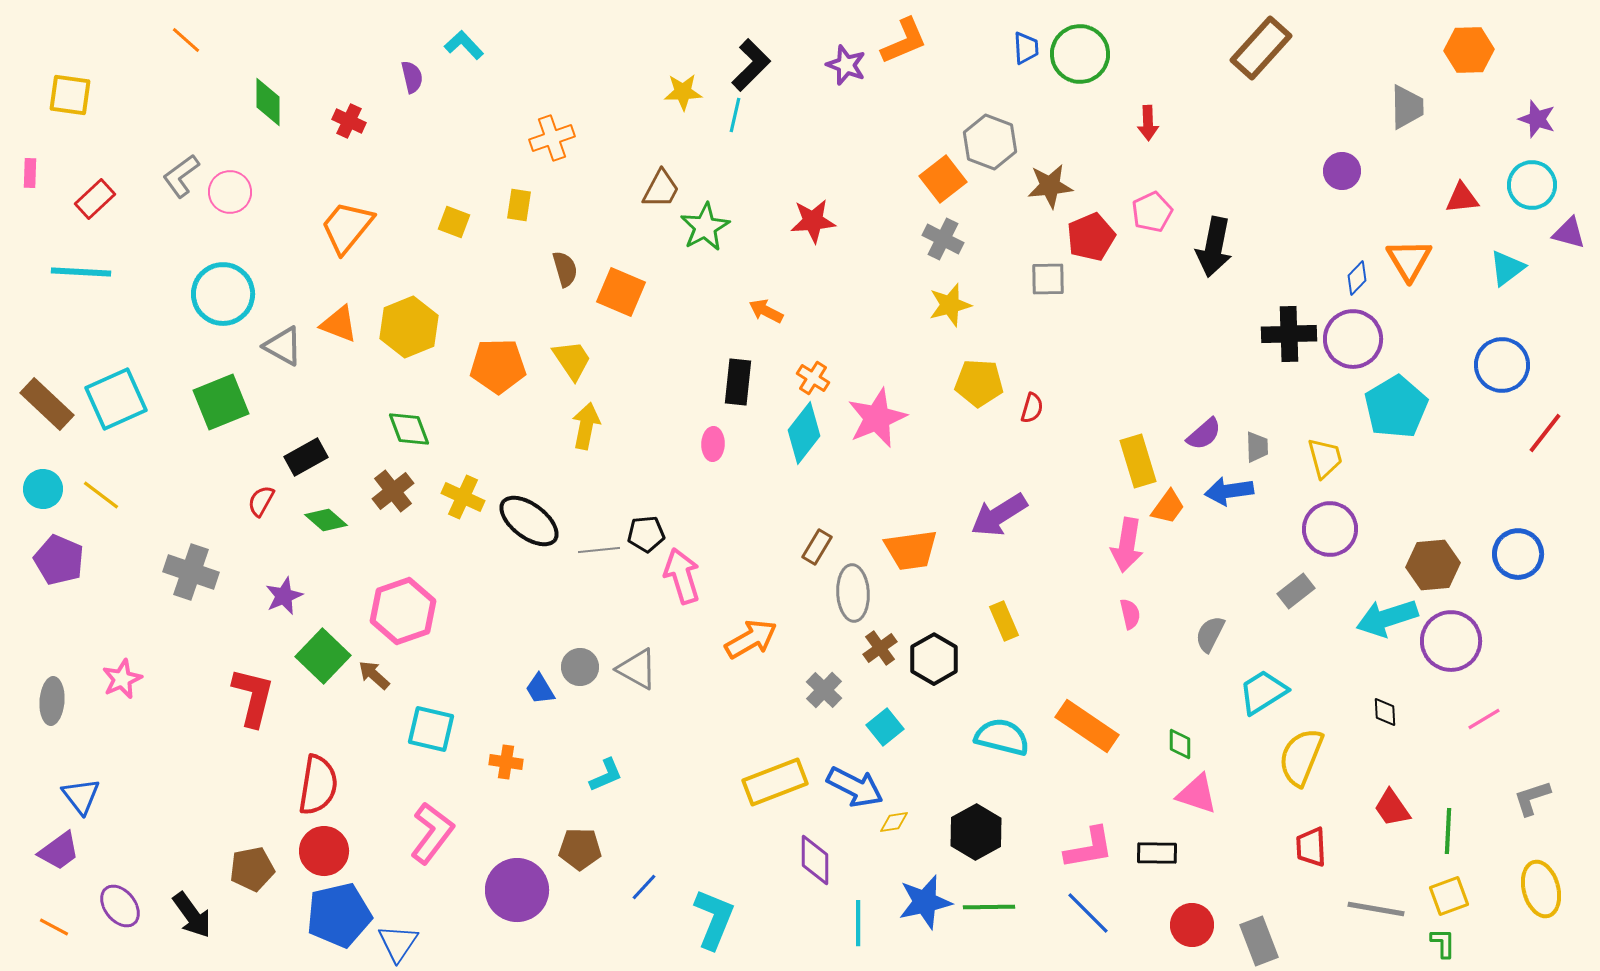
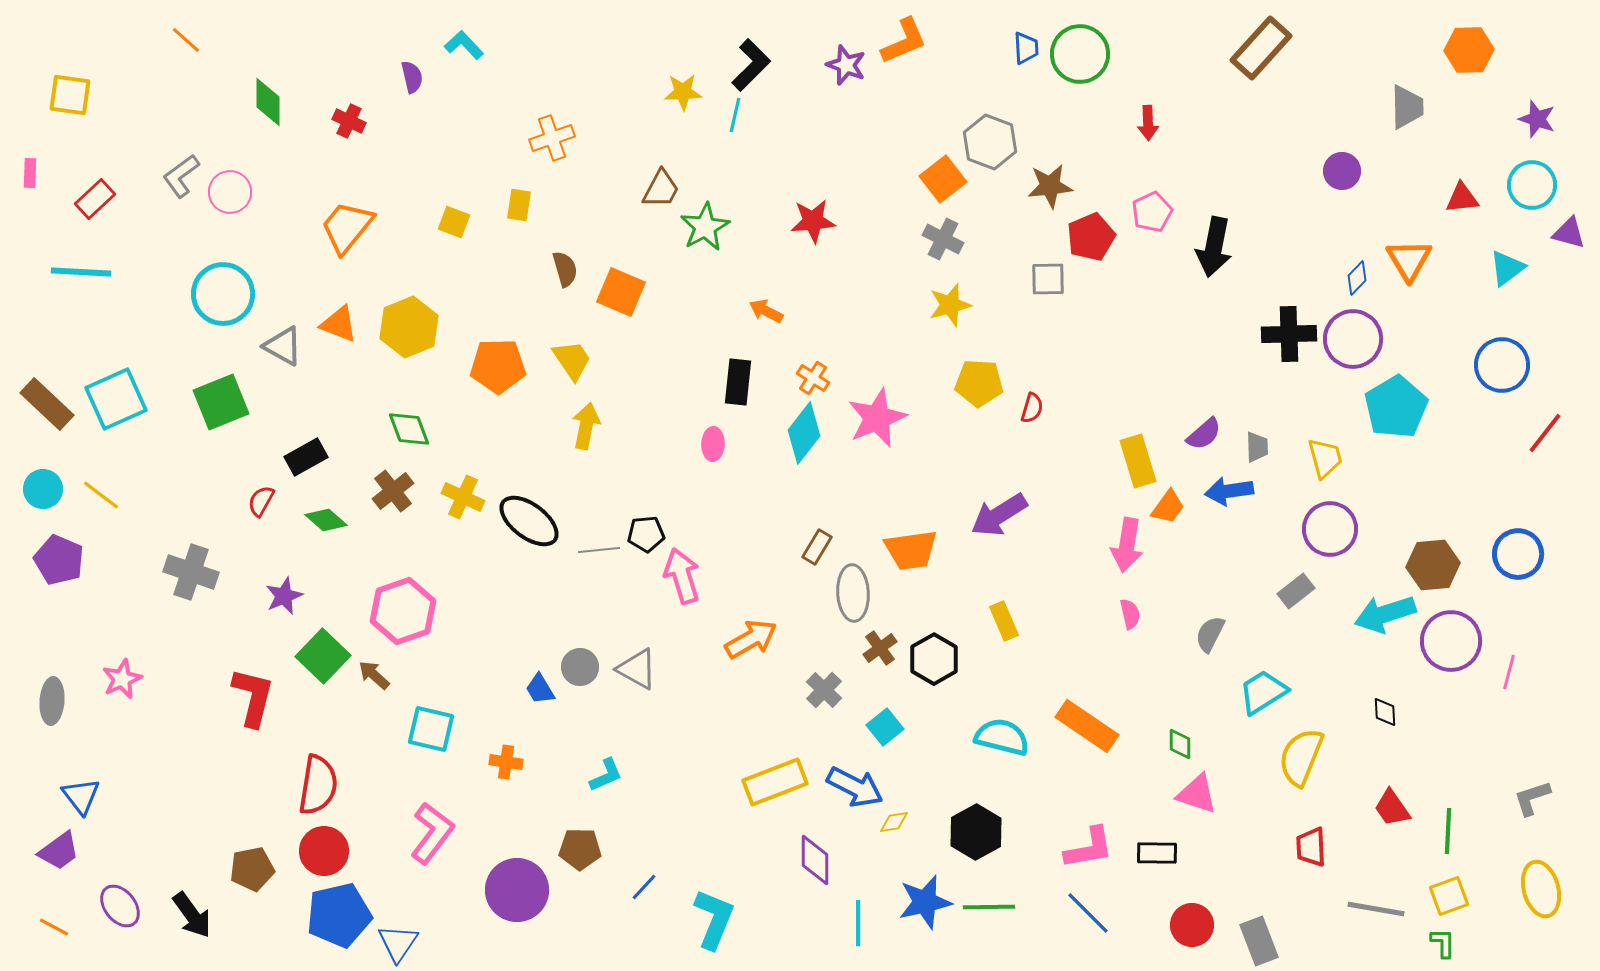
cyan arrow at (1387, 618): moved 2 px left, 4 px up
pink line at (1484, 719): moved 25 px right, 47 px up; rotated 44 degrees counterclockwise
